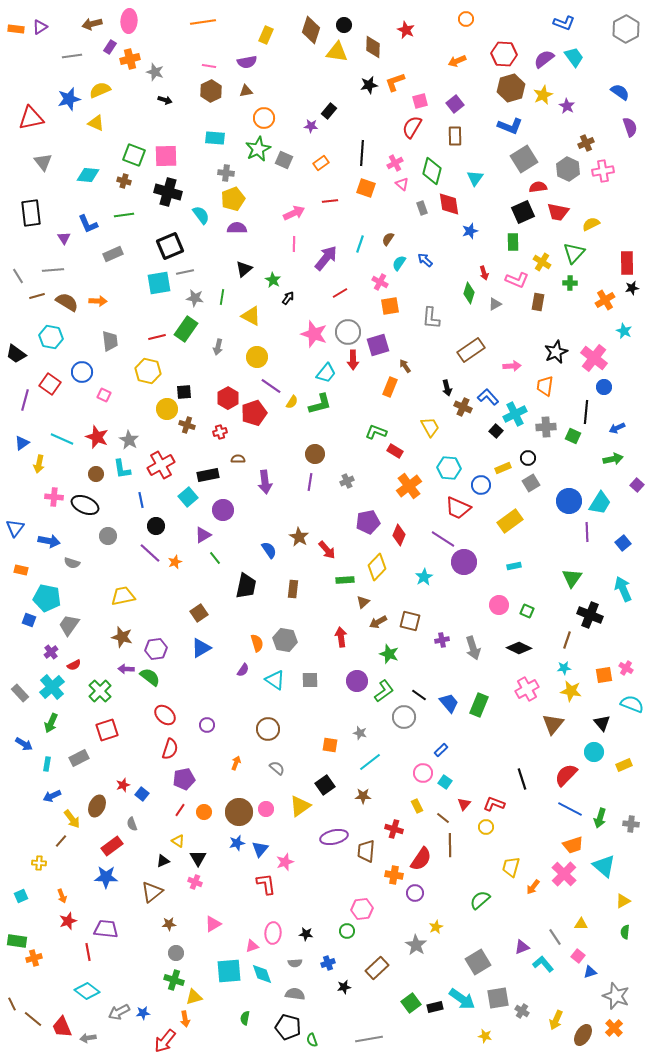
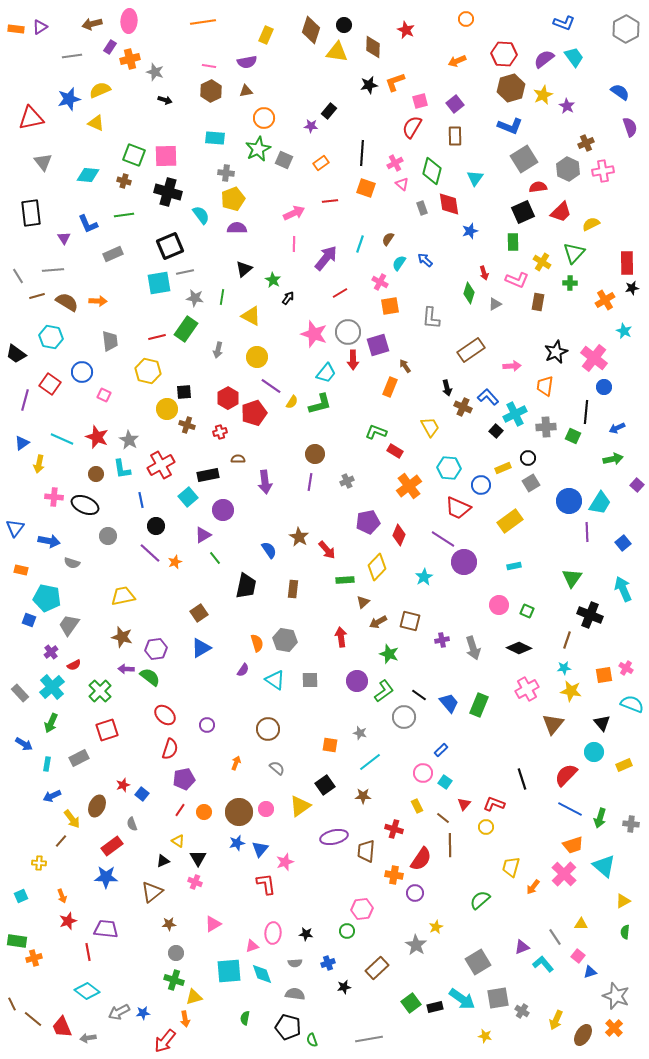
red trapezoid at (558, 212): moved 3 px right; rotated 55 degrees counterclockwise
gray arrow at (218, 347): moved 3 px down
